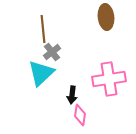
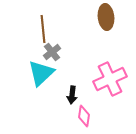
pink cross: moved 1 px right; rotated 16 degrees counterclockwise
pink diamond: moved 4 px right, 1 px down
